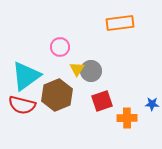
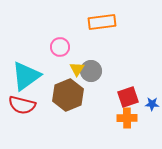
orange rectangle: moved 18 px left, 1 px up
brown hexagon: moved 11 px right
red square: moved 26 px right, 4 px up
